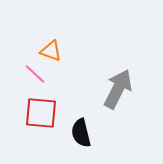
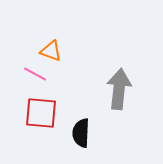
pink line: rotated 15 degrees counterclockwise
gray arrow: moved 1 px right; rotated 21 degrees counterclockwise
black semicircle: rotated 16 degrees clockwise
